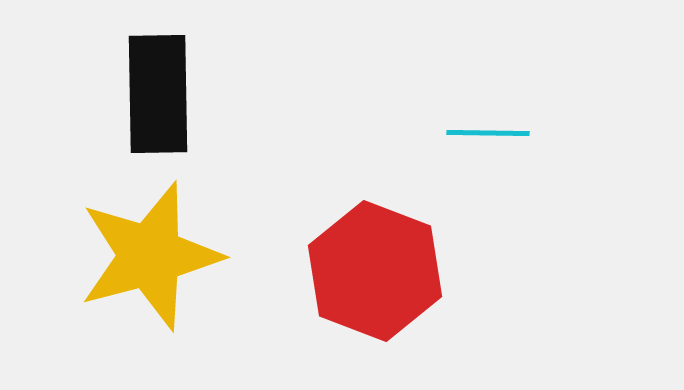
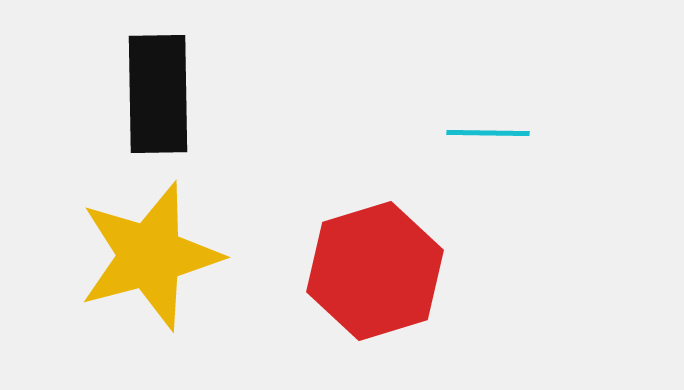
red hexagon: rotated 22 degrees clockwise
